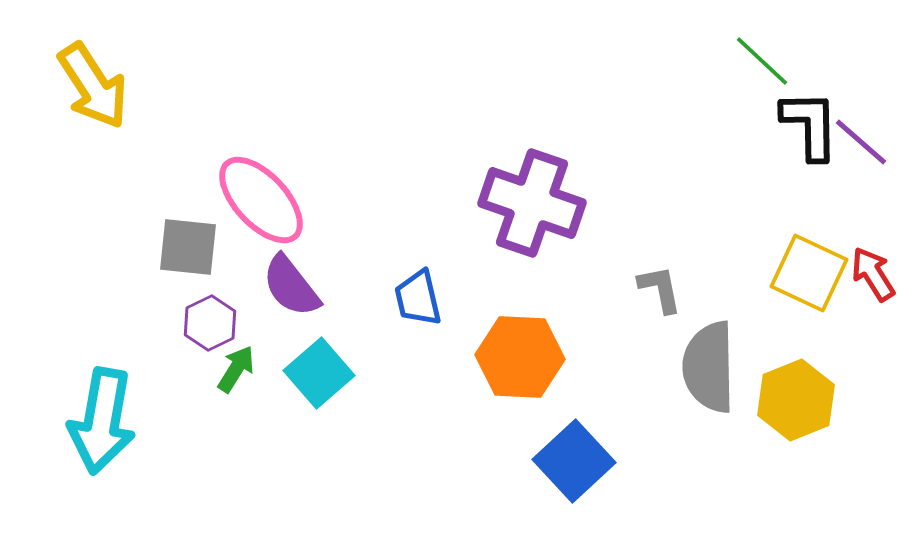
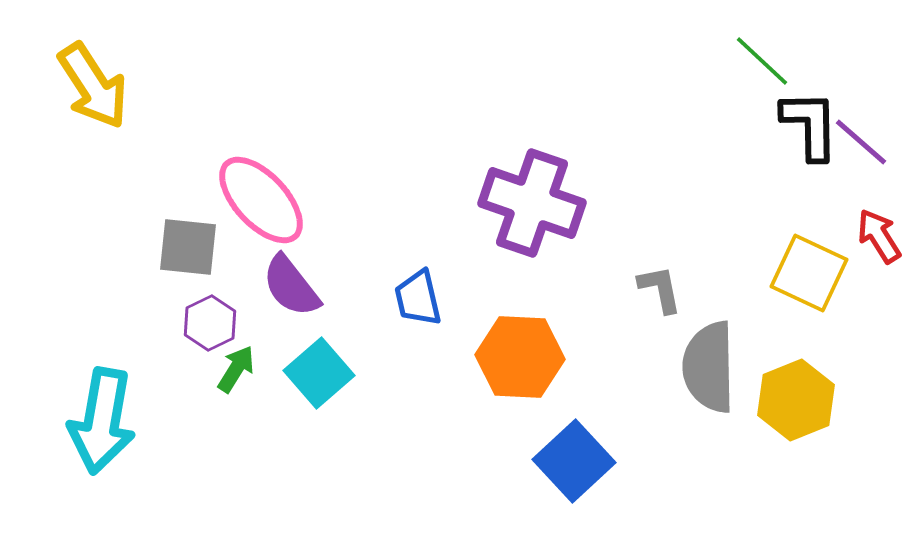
red arrow: moved 6 px right, 38 px up
